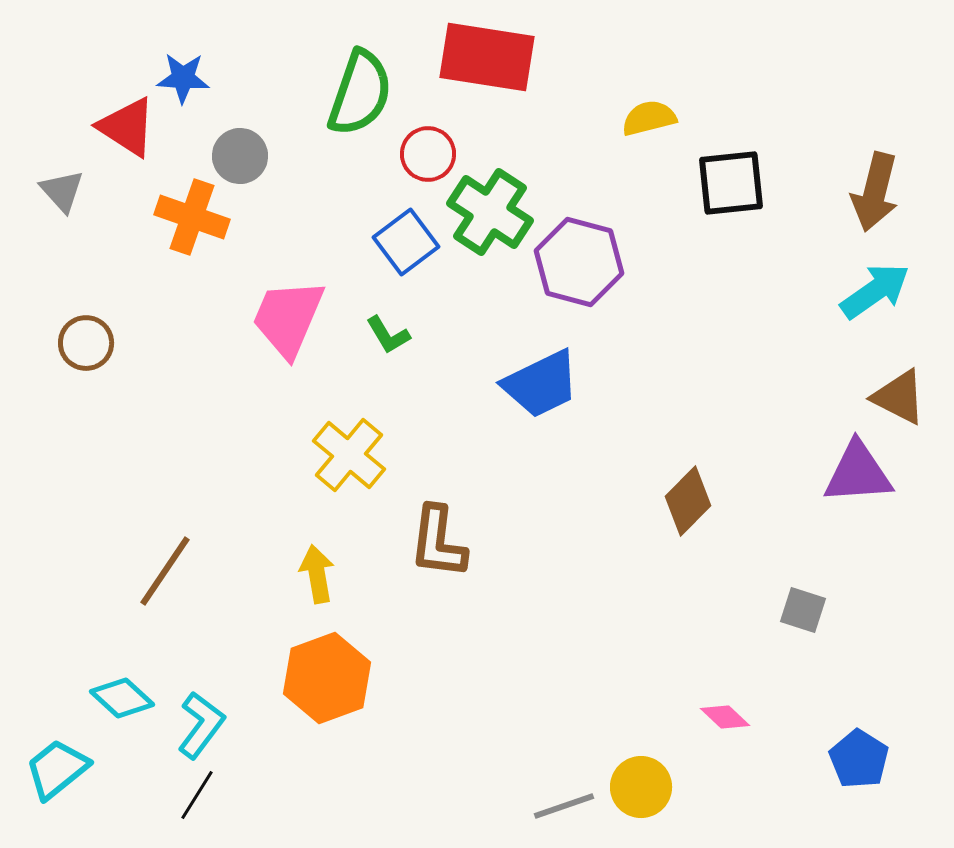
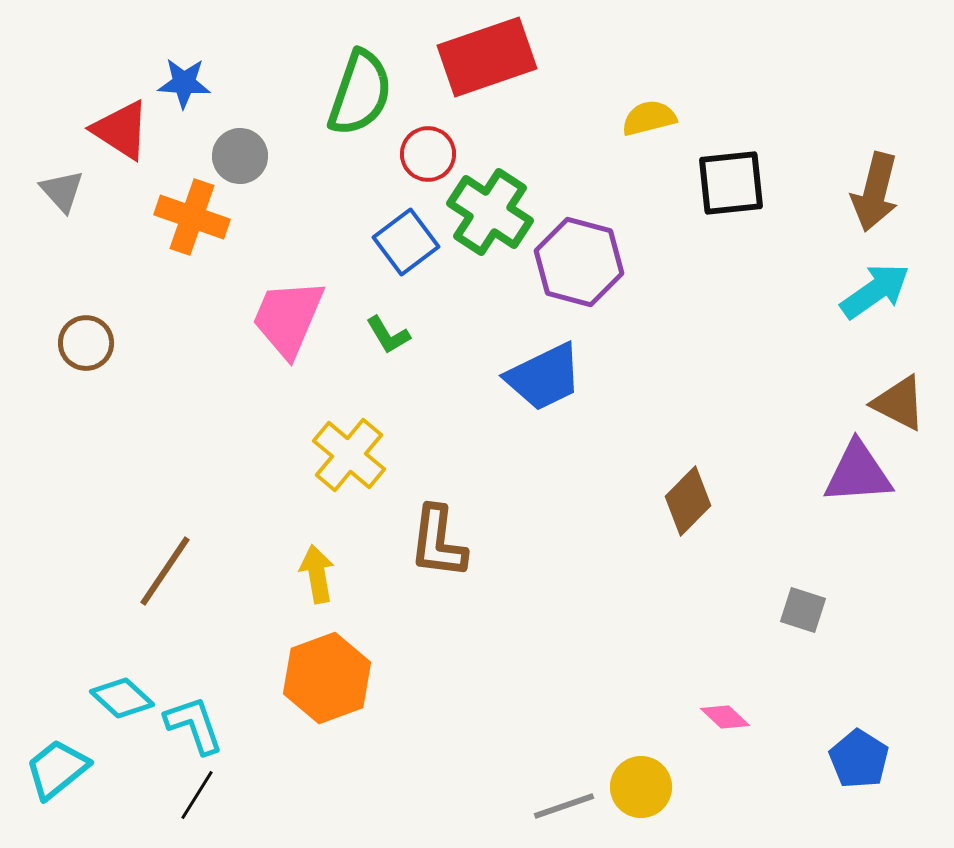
red rectangle: rotated 28 degrees counterclockwise
blue star: moved 1 px right, 5 px down
red triangle: moved 6 px left, 3 px down
blue trapezoid: moved 3 px right, 7 px up
brown triangle: moved 6 px down
cyan L-shape: moved 7 px left; rotated 56 degrees counterclockwise
